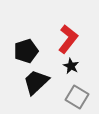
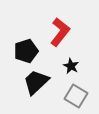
red L-shape: moved 8 px left, 7 px up
gray square: moved 1 px left, 1 px up
